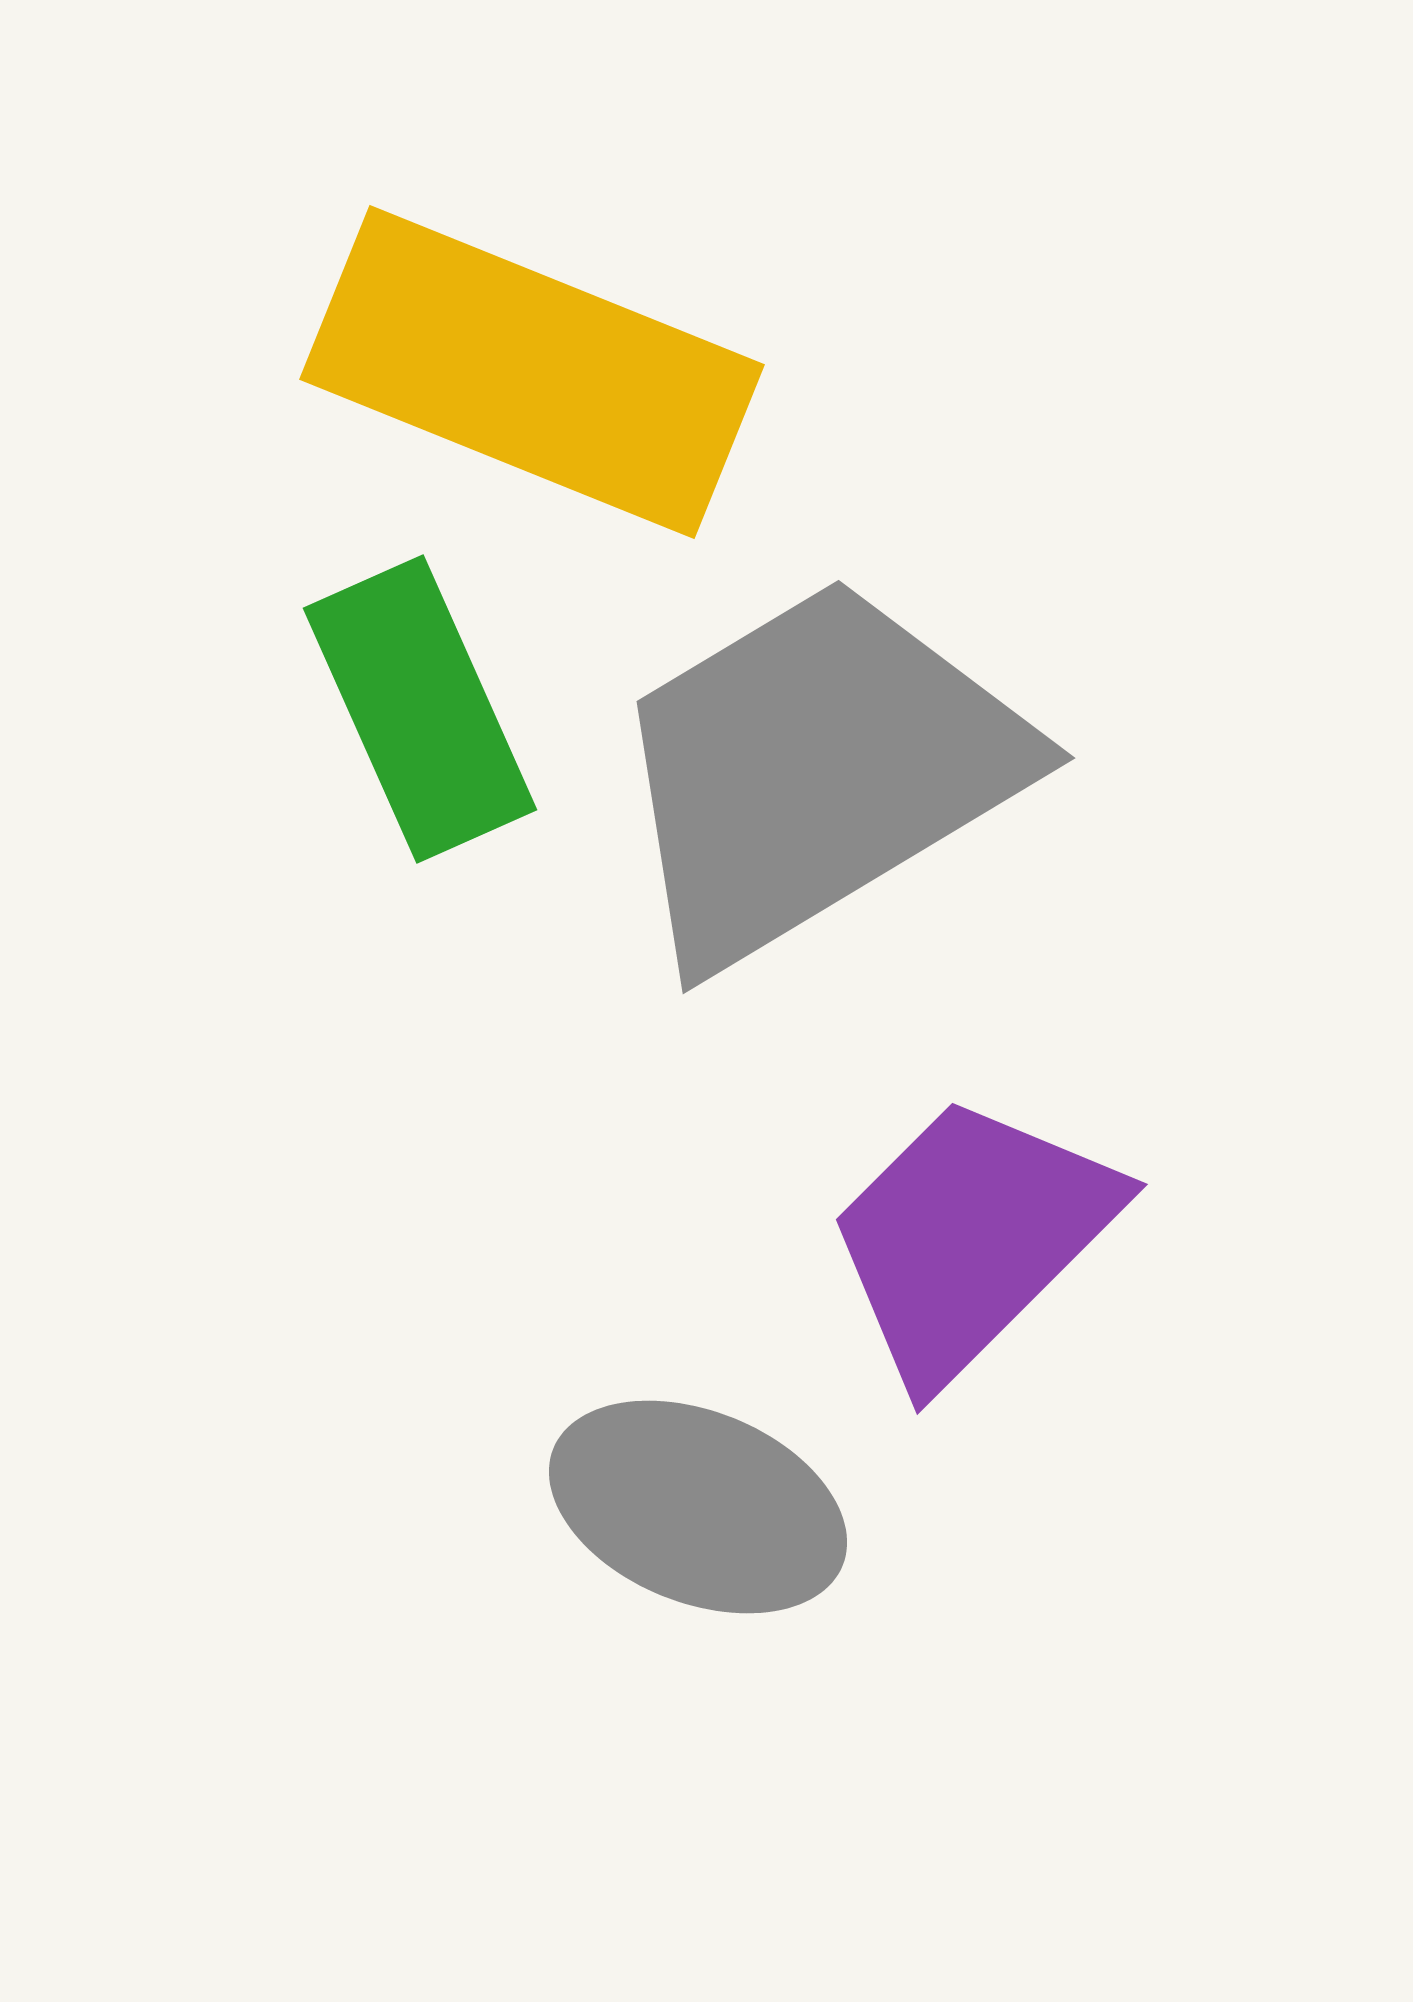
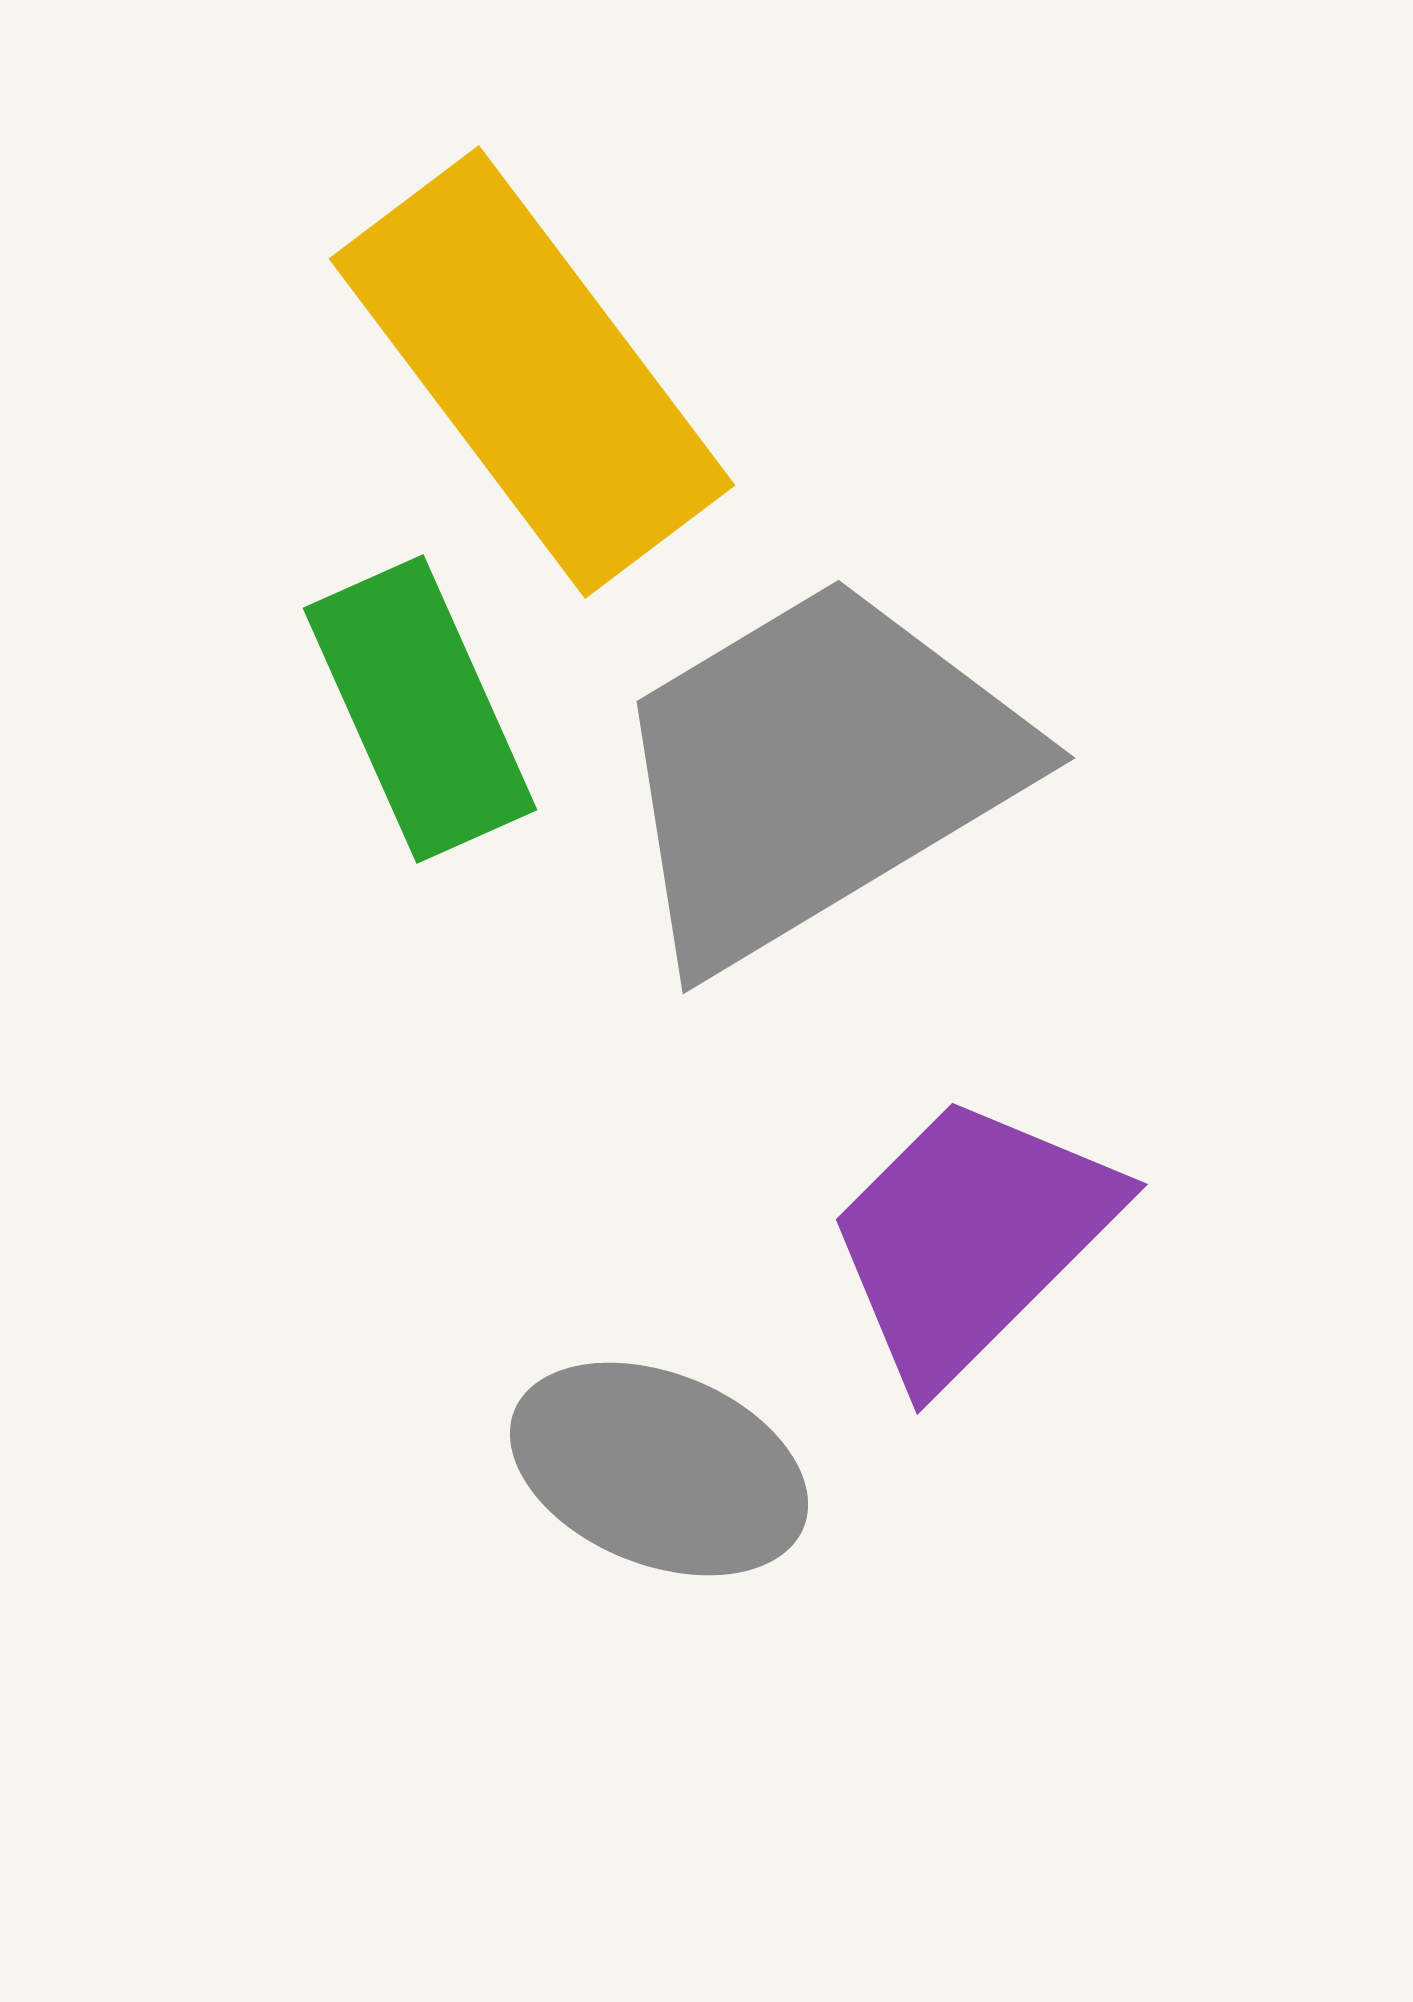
yellow rectangle: rotated 31 degrees clockwise
gray ellipse: moved 39 px left, 38 px up
